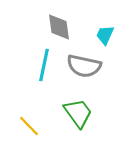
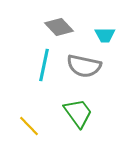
gray diamond: rotated 36 degrees counterclockwise
cyan trapezoid: rotated 115 degrees counterclockwise
